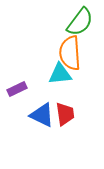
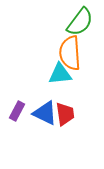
purple rectangle: moved 22 px down; rotated 36 degrees counterclockwise
blue triangle: moved 3 px right, 2 px up
